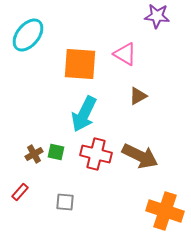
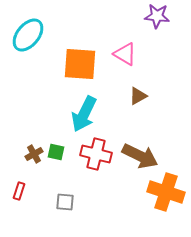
red rectangle: moved 1 px left, 1 px up; rotated 24 degrees counterclockwise
orange cross: moved 1 px right, 19 px up
